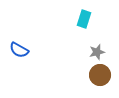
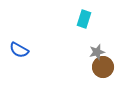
brown circle: moved 3 px right, 8 px up
